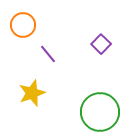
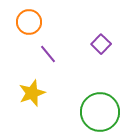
orange circle: moved 6 px right, 3 px up
